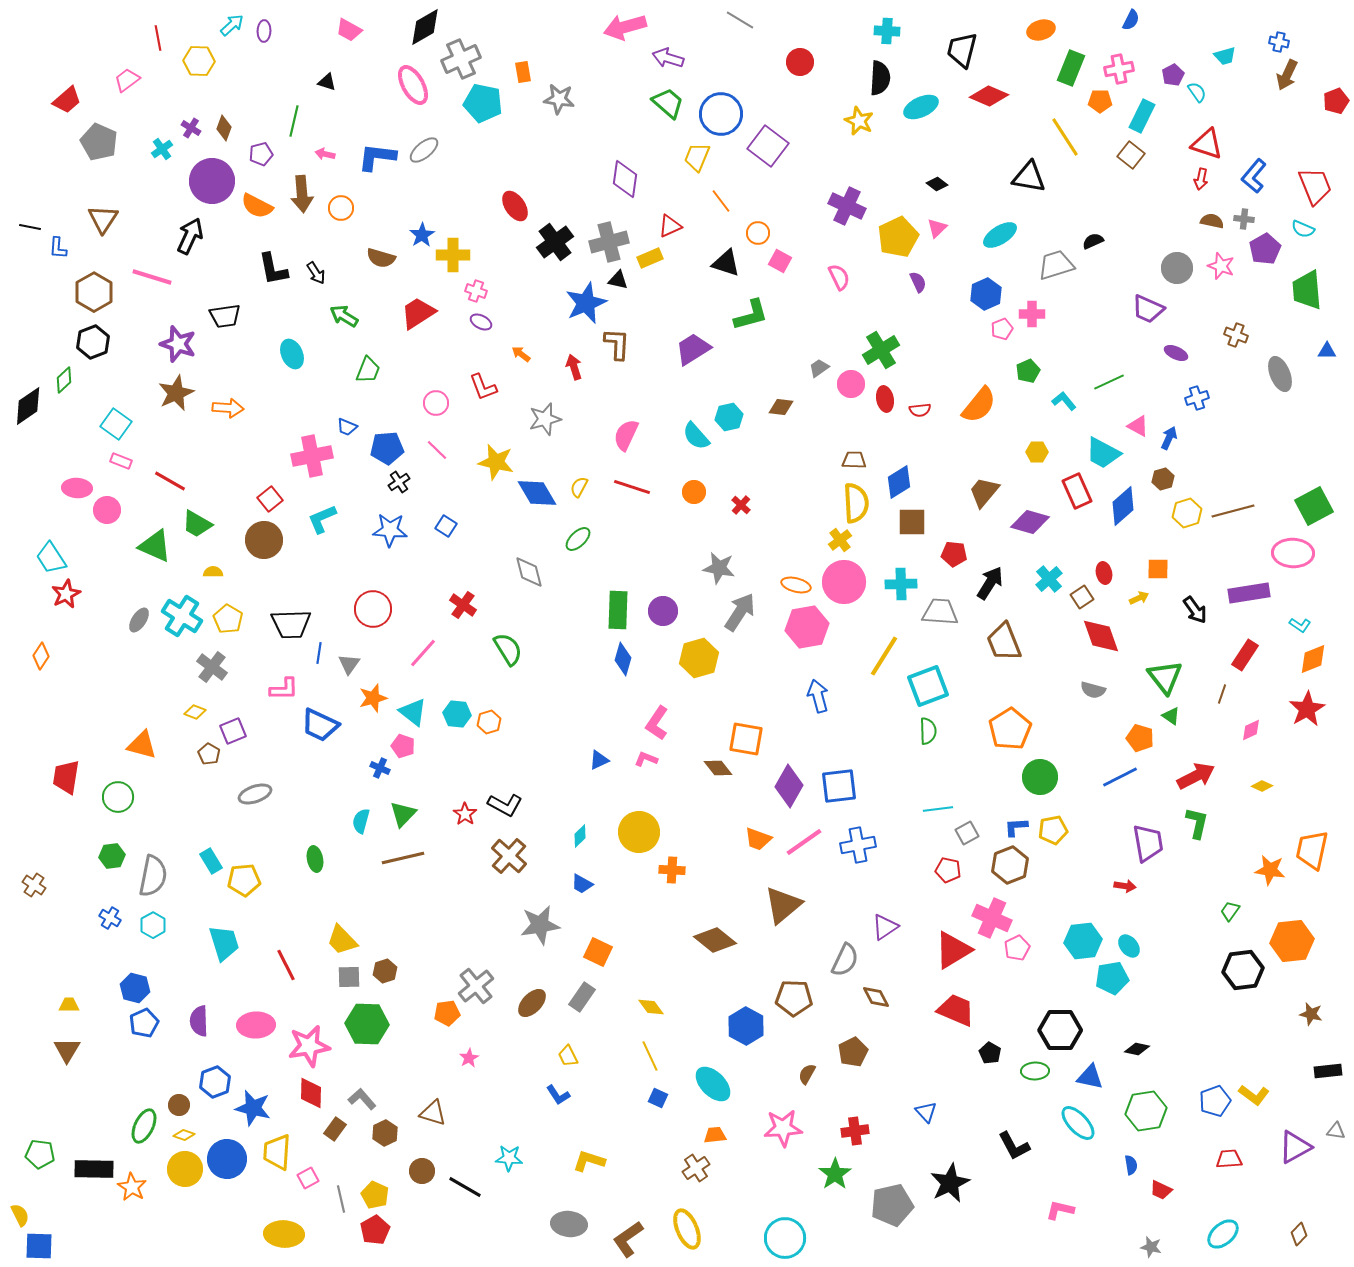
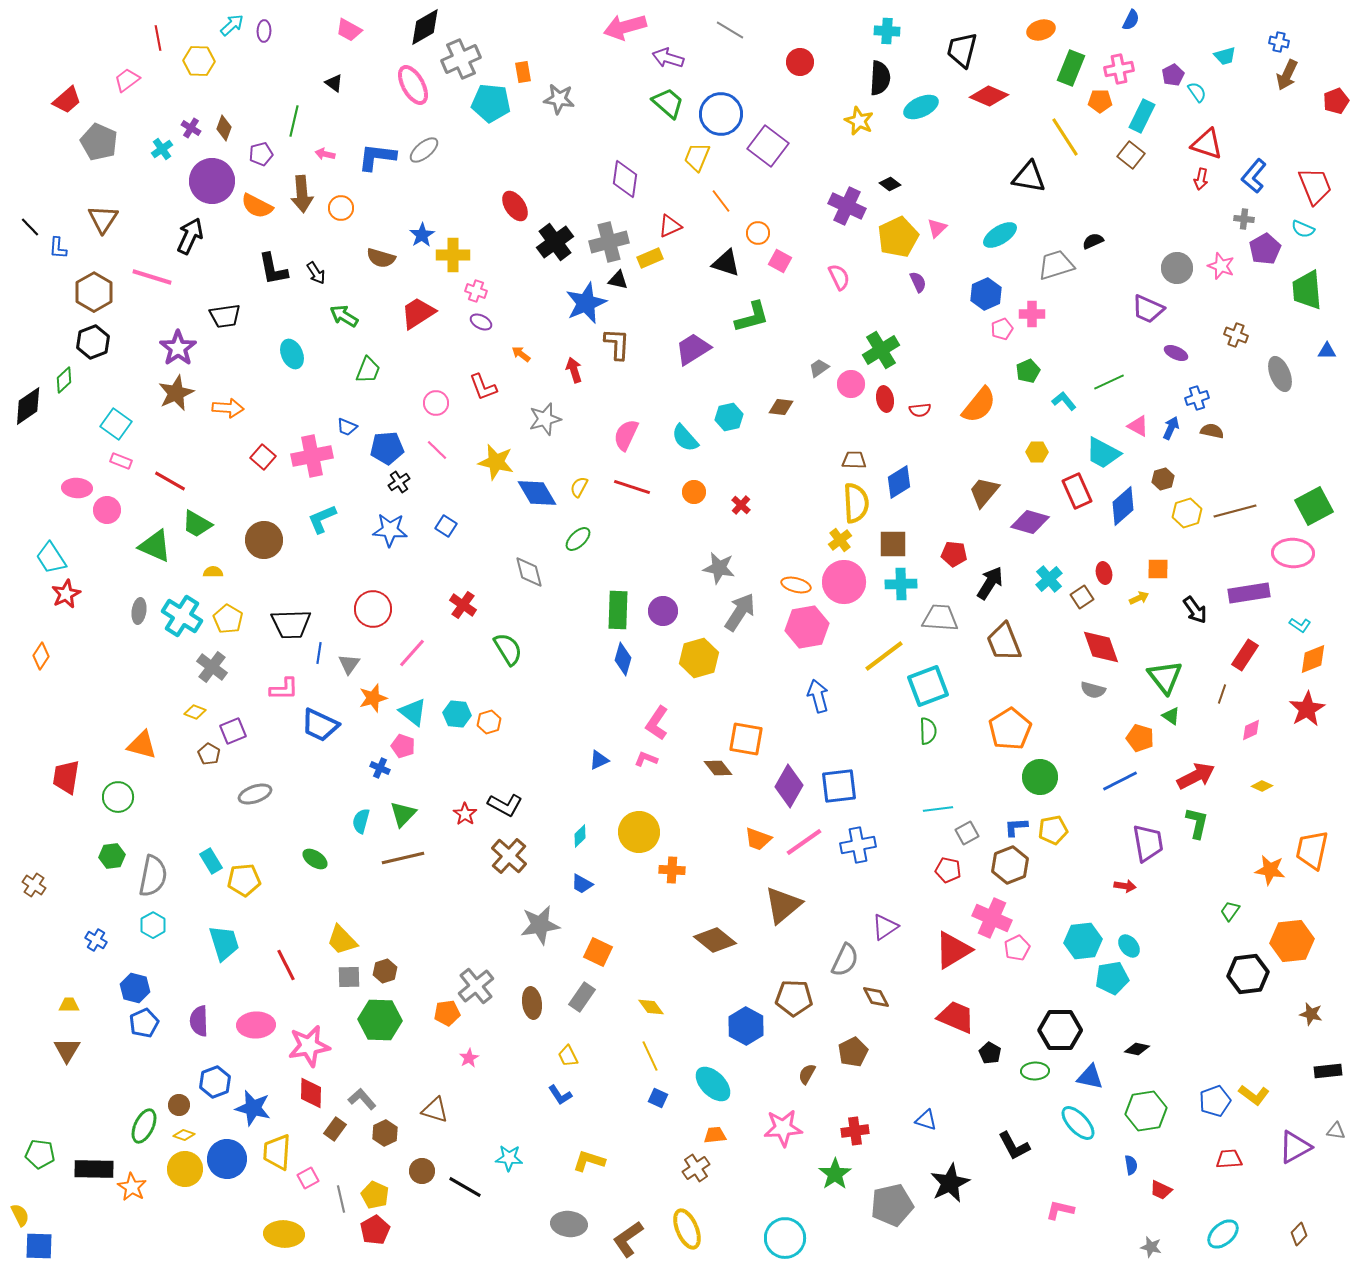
gray line at (740, 20): moved 10 px left, 10 px down
black triangle at (327, 82): moved 7 px right, 1 px down; rotated 18 degrees clockwise
cyan pentagon at (483, 103): moved 8 px right; rotated 6 degrees counterclockwise
black diamond at (937, 184): moved 47 px left
brown semicircle at (1212, 221): moved 210 px down
black line at (30, 227): rotated 35 degrees clockwise
green L-shape at (751, 315): moved 1 px right, 2 px down
purple star at (178, 344): moved 4 px down; rotated 18 degrees clockwise
red arrow at (574, 367): moved 3 px down
cyan semicircle at (696, 436): moved 11 px left, 2 px down
blue arrow at (1169, 438): moved 2 px right, 10 px up
red square at (270, 499): moved 7 px left, 42 px up; rotated 10 degrees counterclockwise
brown line at (1233, 511): moved 2 px right
brown square at (912, 522): moved 19 px left, 22 px down
gray trapezoid at (940, 612): moved 6 px down
gray ellipse at (139, 620): moved 9 px up; rotated 25 degrees counterclockwise
red diamond at (1101, 636): moved 11 px down
pink line at (423, 653): moved 11 px left
yellow line at (884, 656): rotated 21 degrees clockwise
blue line at (1120, 777): moved 4 px down
green ellipse at (315, 859): rotated 45 degrees counterclockwise
blue cross at (110, 918): moved 14 px left, 22 px down
black hexagon at (1243, 970): moved 5 px right, 4 px down
brown ellipse at (532, 1003): rotated 52 degrees counterclockwise
red trapezoid at (956, 1010): moved 7 px down
green hexagon at (367, 1024): moved 13 px right, 4 px up
blue L-shape at (558, 1095): moved 2 px right
blue triangle at (926, 1112): moved 8 px down; rotated 30 degrees counterclockwise
brown triangle at (433, 1113): moved 2 px right, 3 px up
